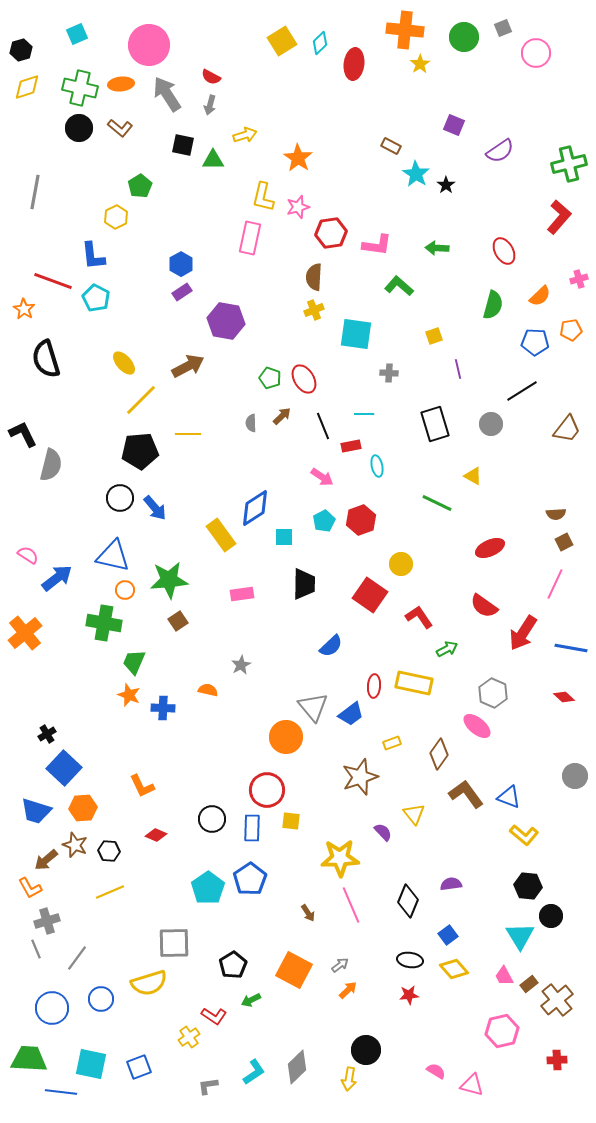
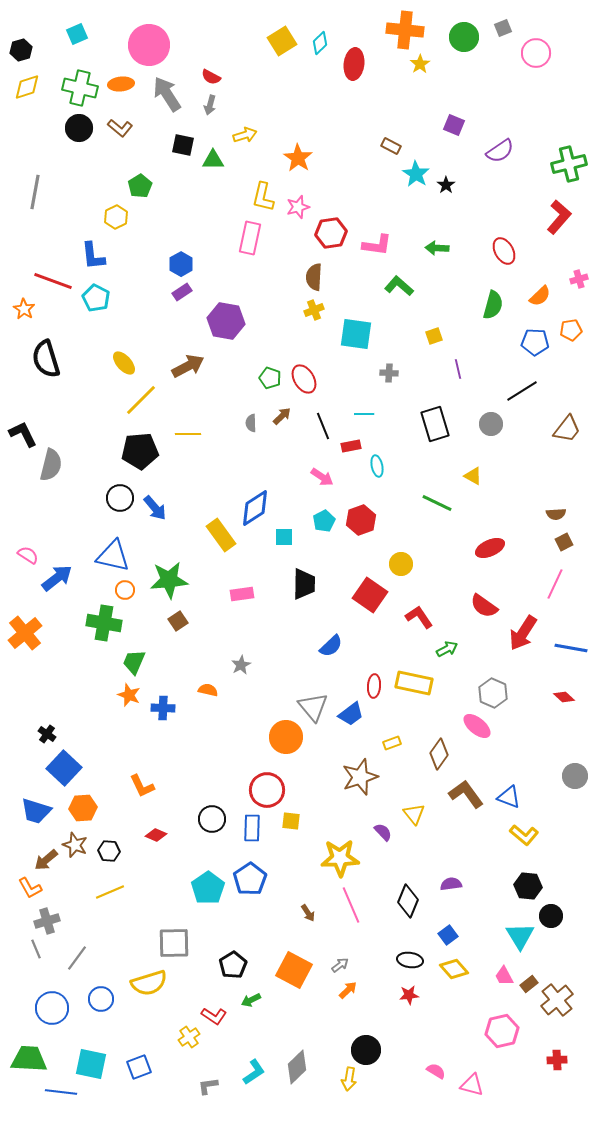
black cross at (47, 734): rotated 24 degrees counterclockwise
